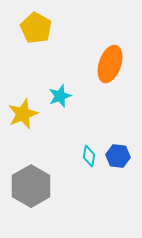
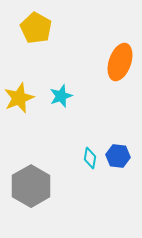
orange ellipse: moved 10 px right, 2 px up
cyan star: moved 1 px right
yellow star: moved 4 px left, 16 px up
cyan diamond: moved 1 px right, 2 px down
